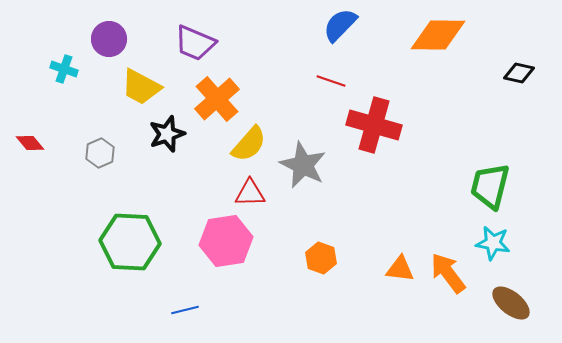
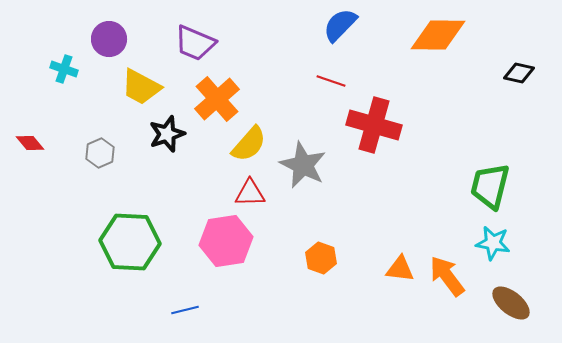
orange arrow: moved 1 px left, 3 px down
